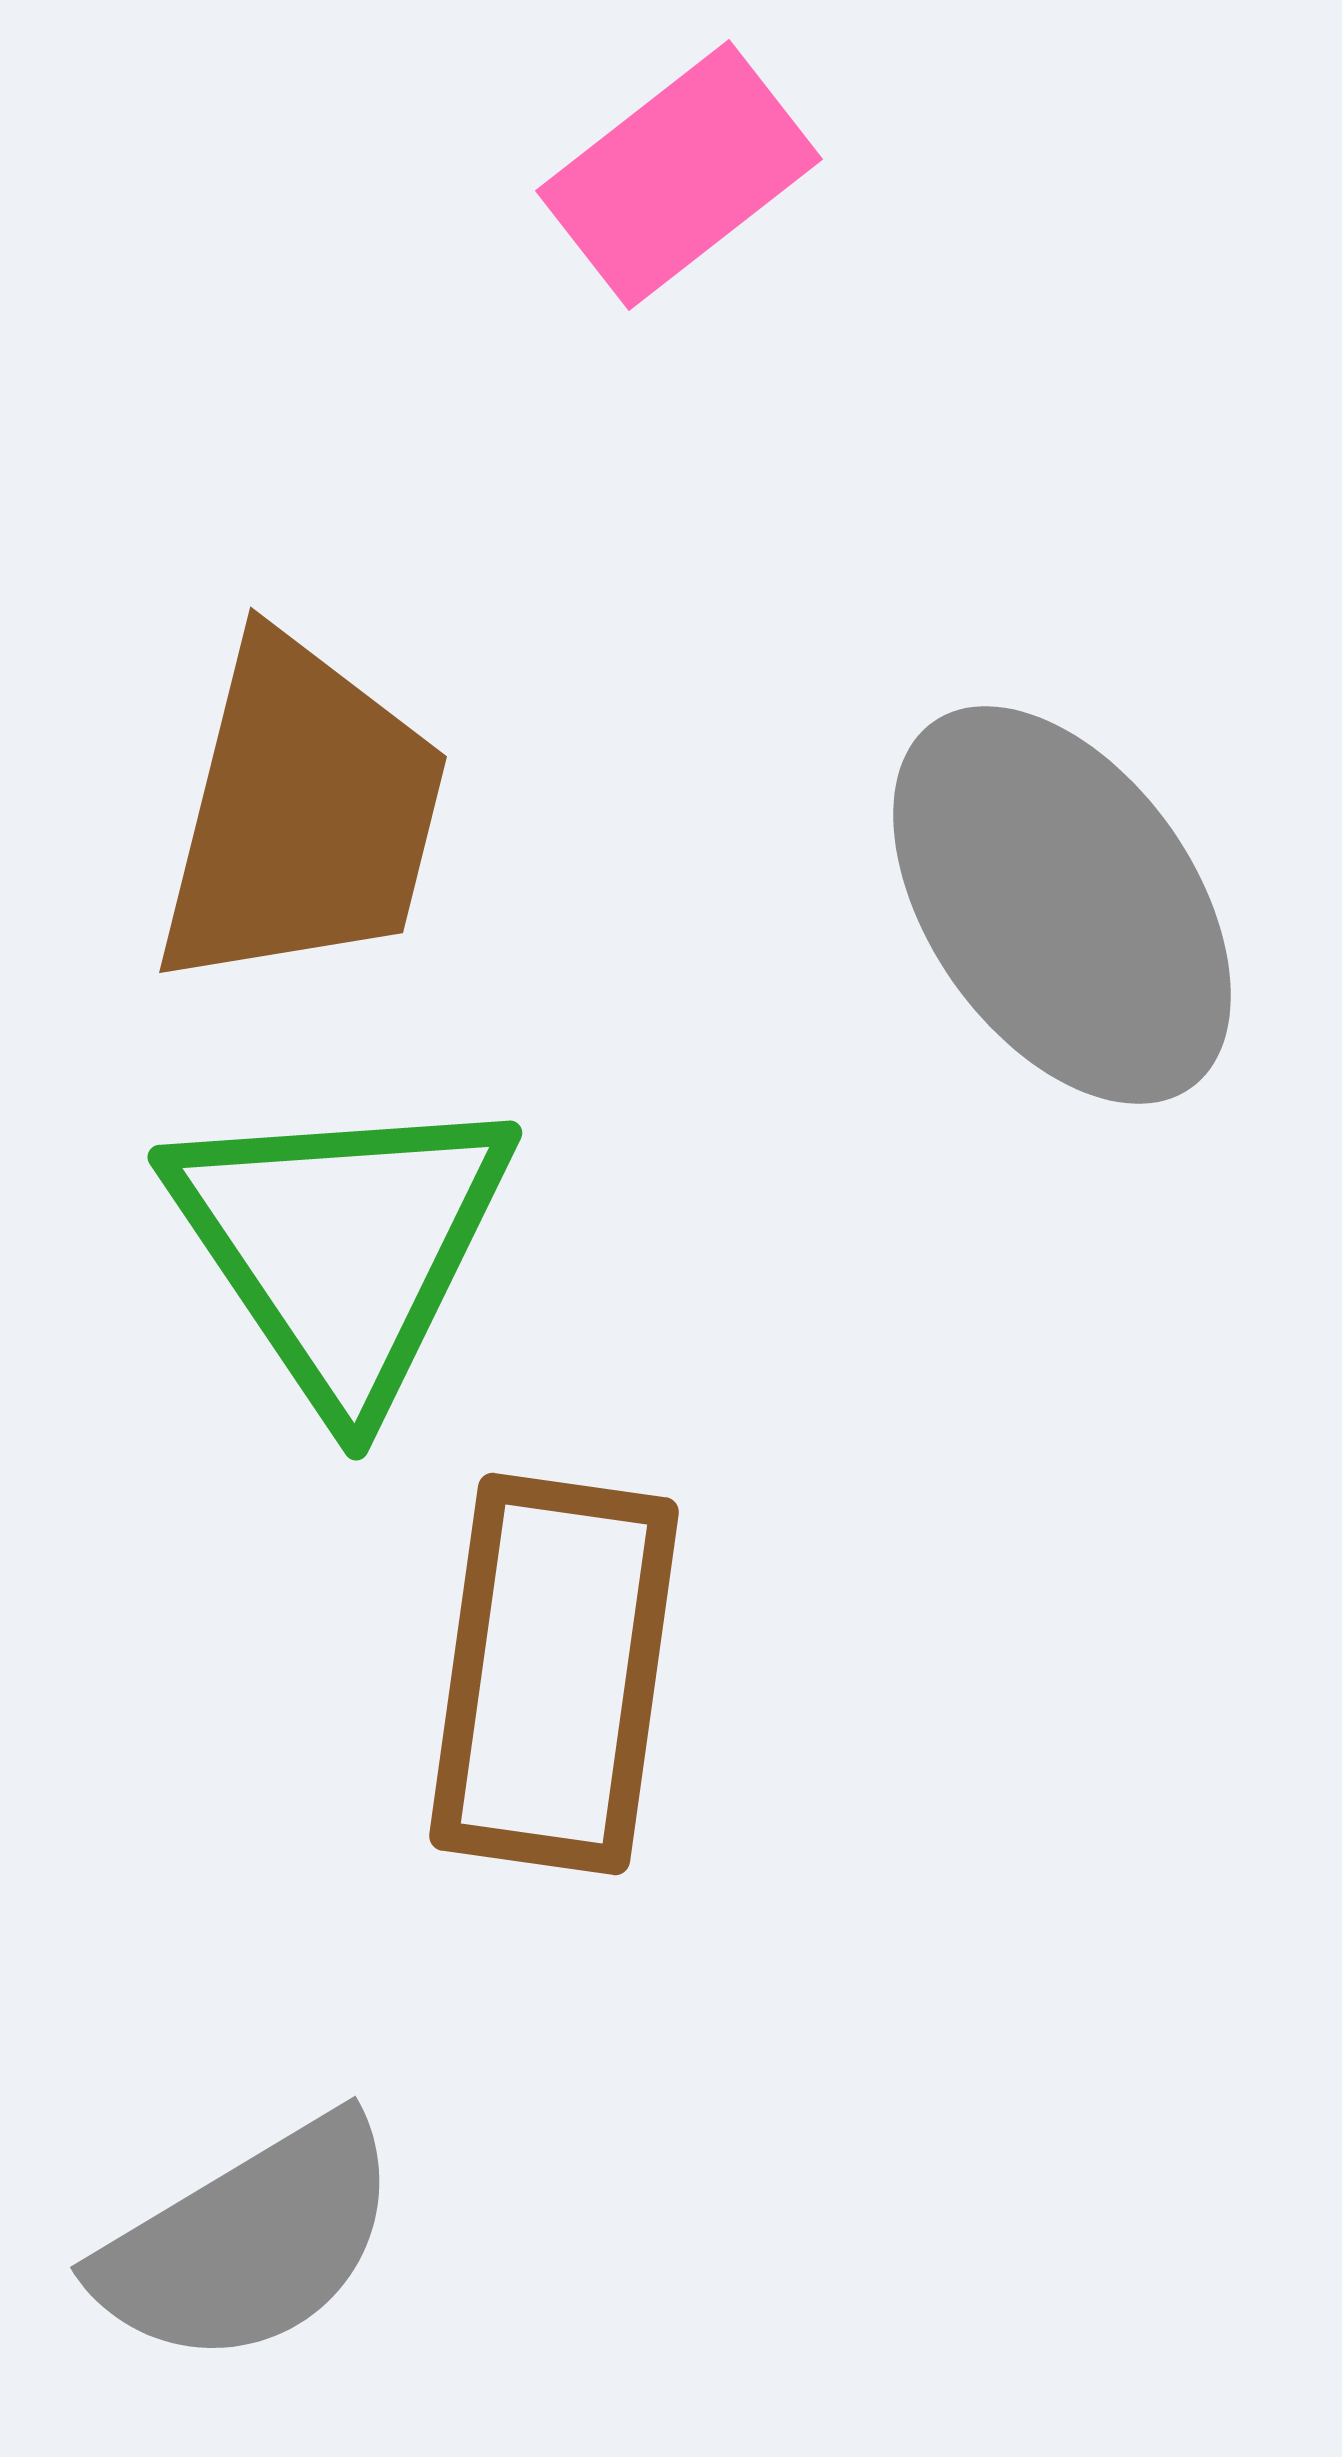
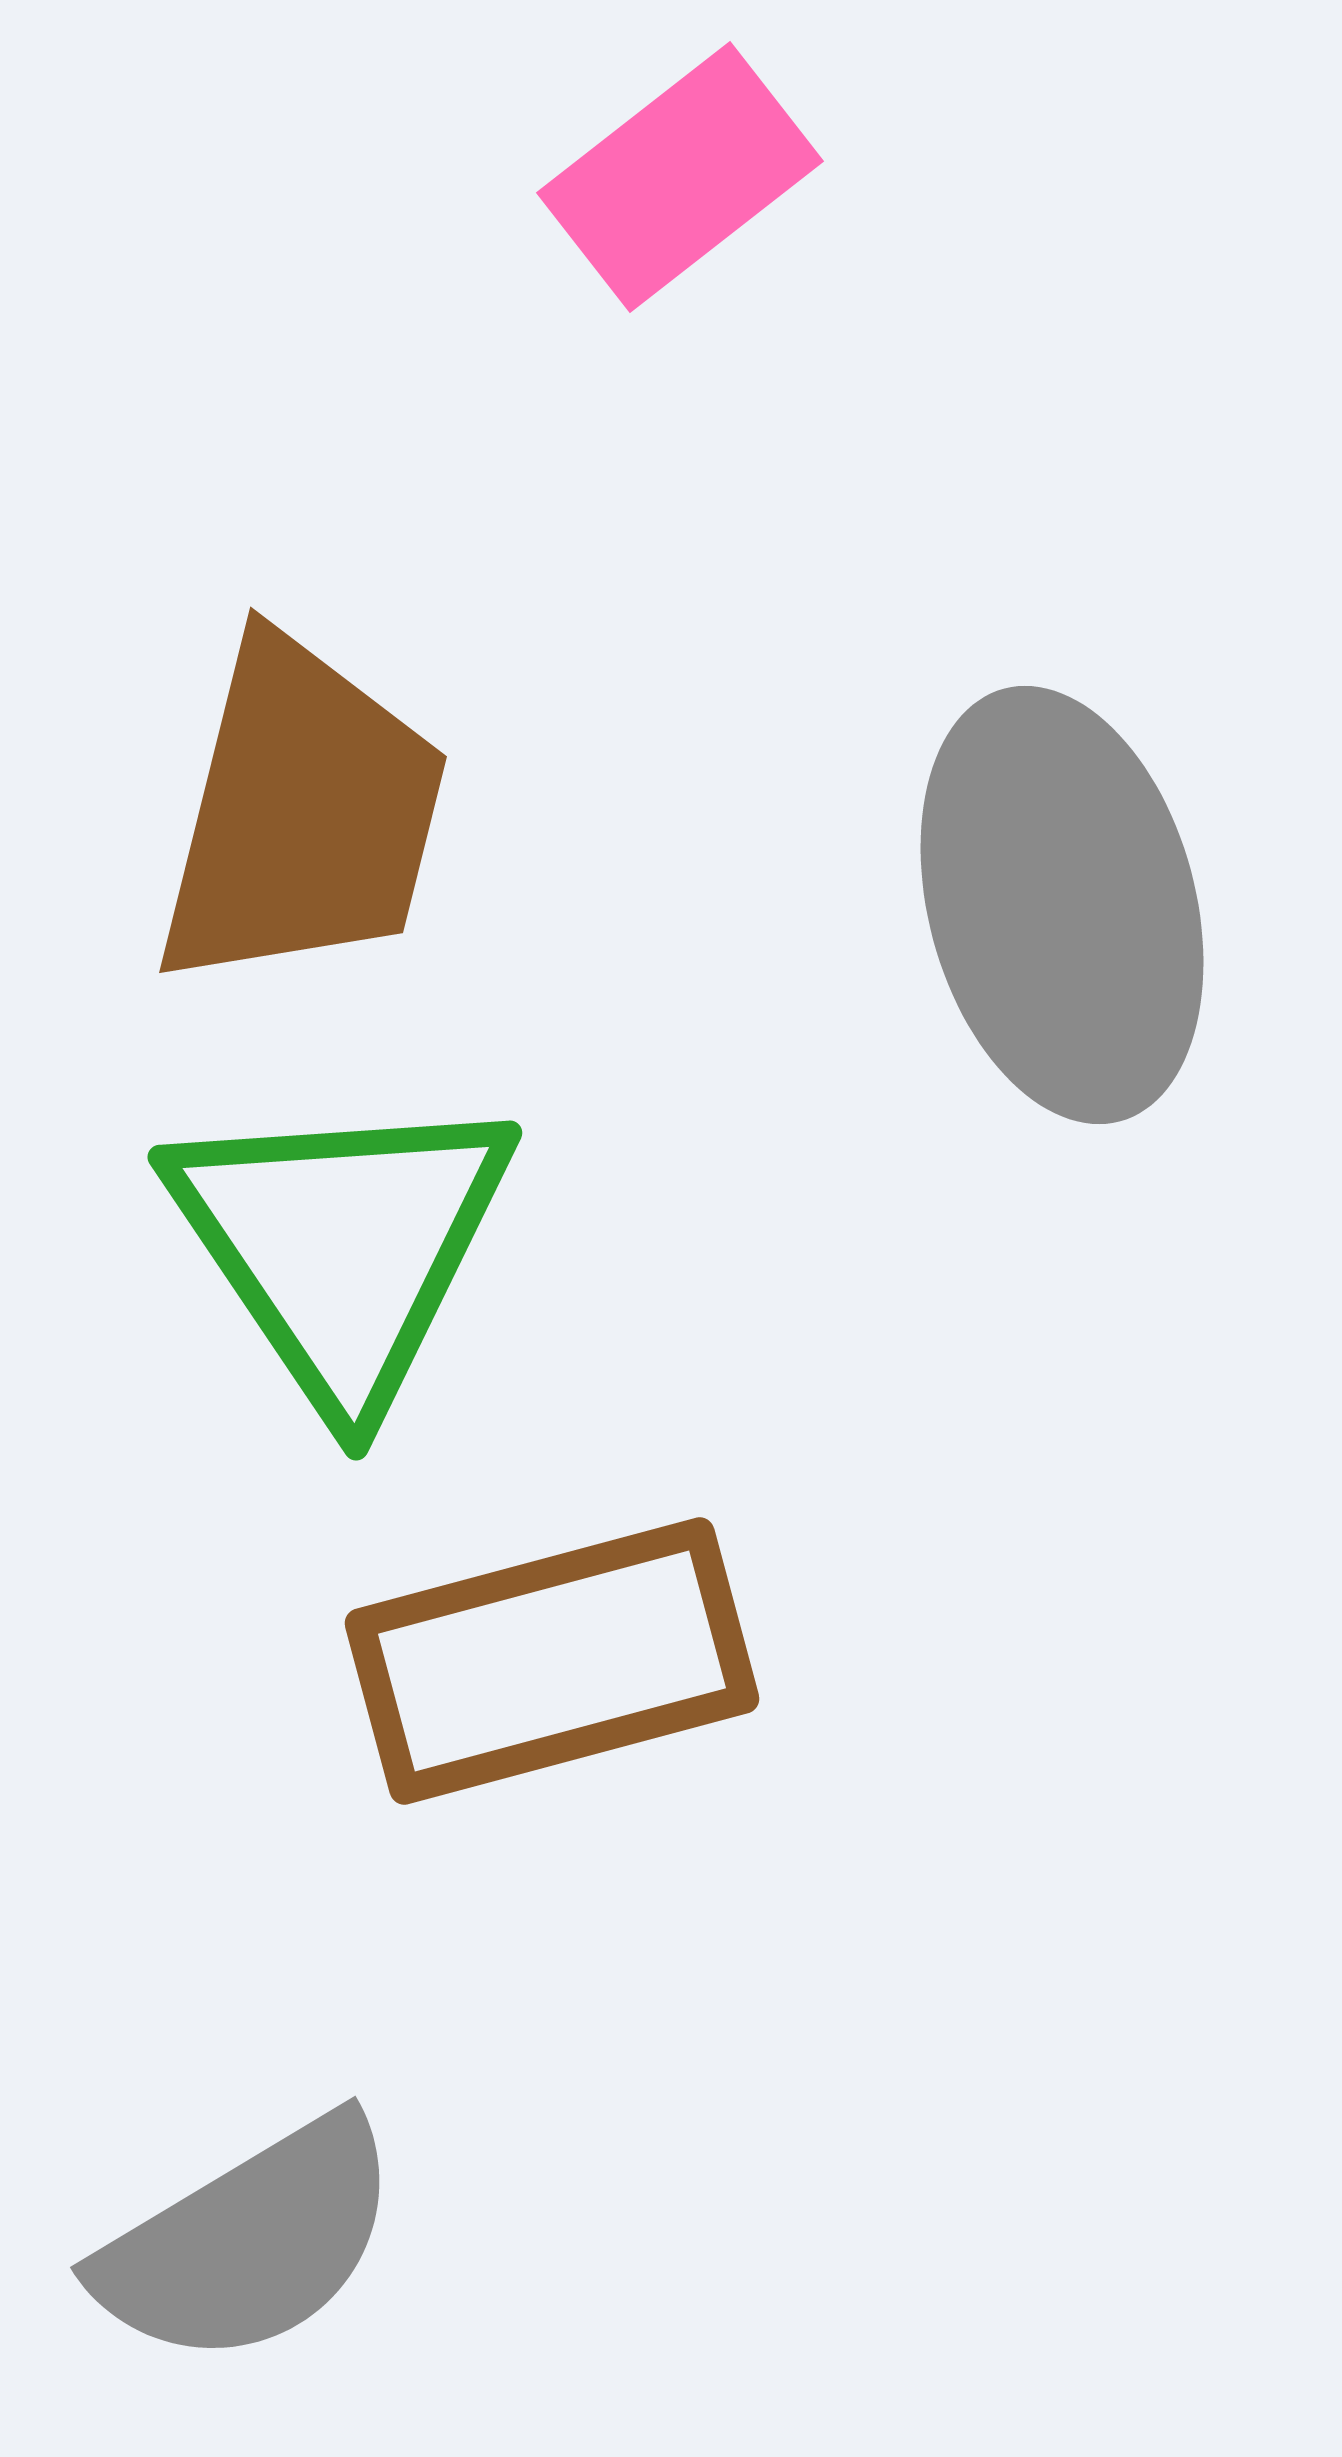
pink rectangle: moved 1 px right, 2 px down
gray ellipse: rotated 20 degrees clockwise
brown rectangle: moved 2 px left, 13 px up; rotated 67 degrees clockwise
